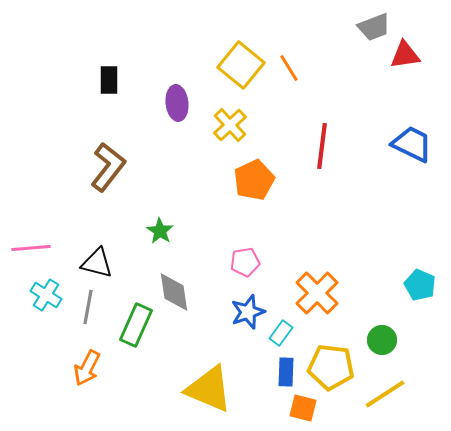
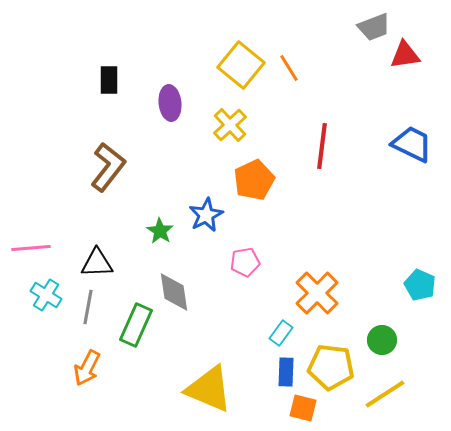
purple ellipse: moved 7 px left
black triangle: rotated 16 degrees counterclockwise
blue star: moved 42 px left, 97 px up; rotated 8 degrees counterclockwise
